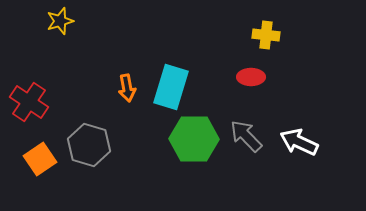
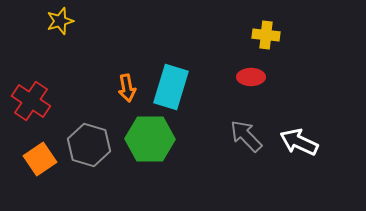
red cross: moved 2 px right, 1 px up
green hexagon: moved 44 px left
